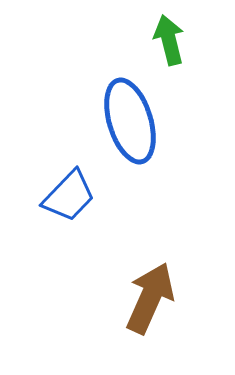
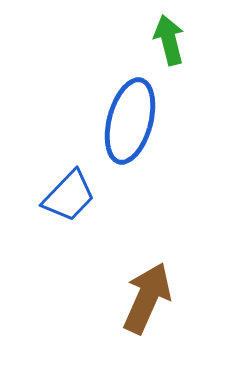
blue ellipse: rotated 32 degrees clockwise
brown arrow: moved 3 px left
